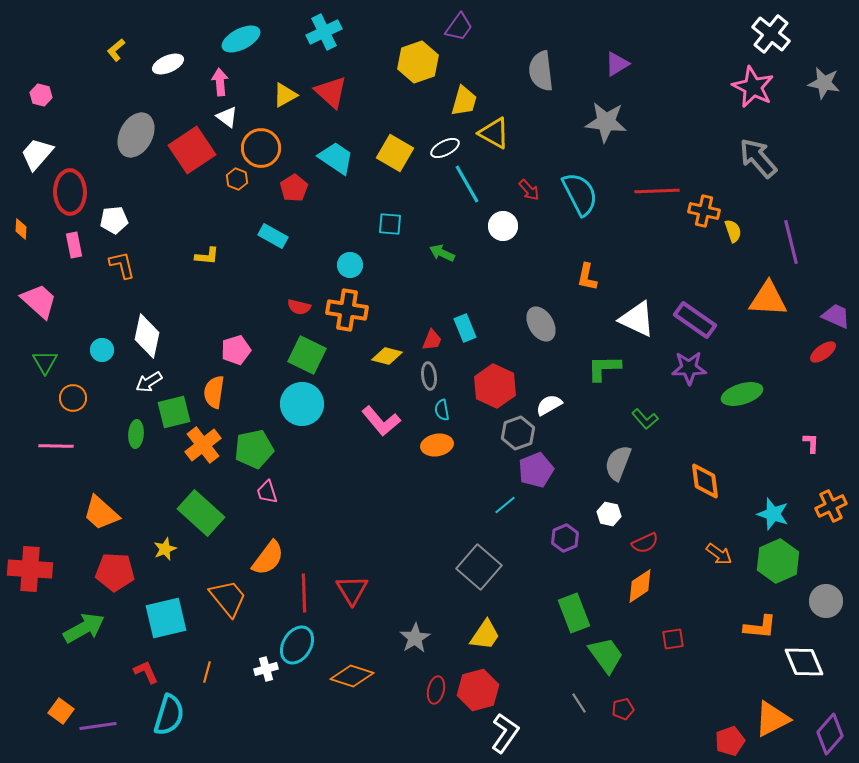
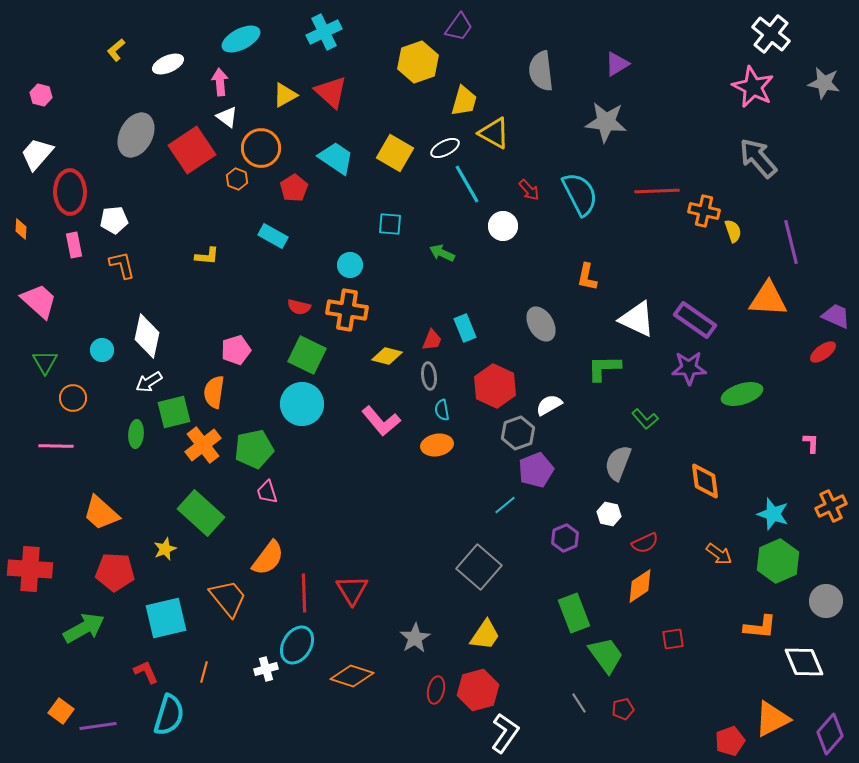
orange line at (207, 672): moved 3 px left
